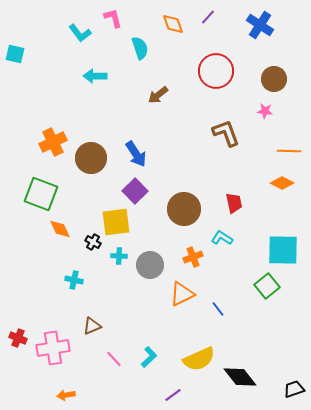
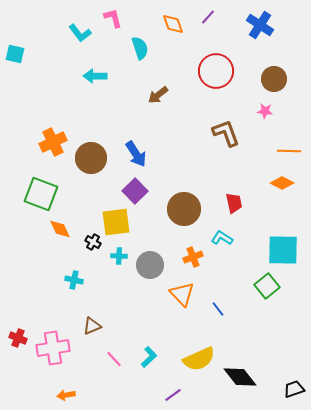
orange triangle at (182, 294): rotated 48 degrees counterclockwise
